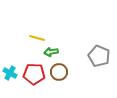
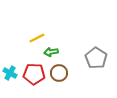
yellow line: rotated 42 degrees counterclockwise
gray pentagon: moved 3 px left, 2 px down; rotated 10 degrees clockwise
brown circle: moved 1 px down
